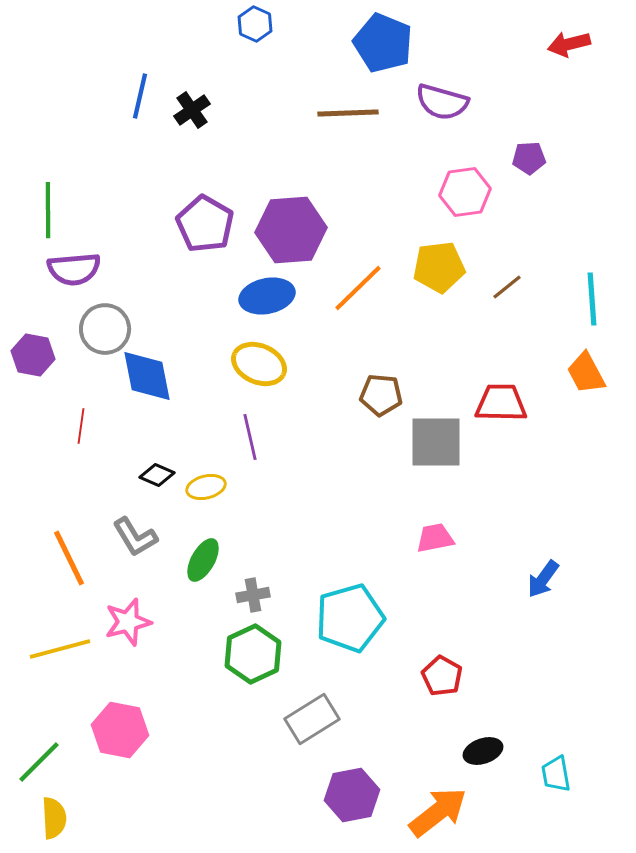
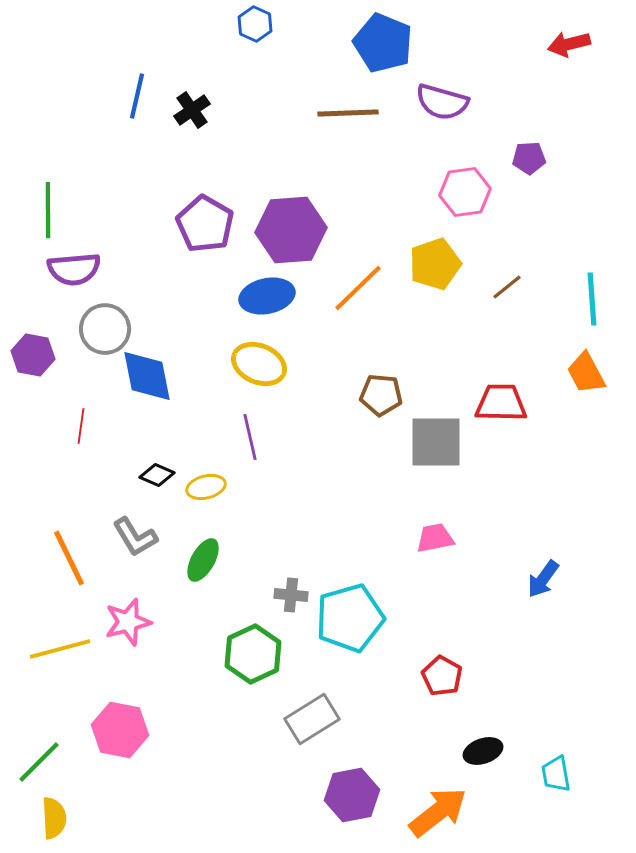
blue line at (140, 96): moved 3 px left
yellow pentagon at (439, 267): moved 4 px left, 3 px up; rotated 12 degrees counterclockwise
gray cross at (253, 595): moved 38 px right; rotated 16 degrees clockwise
